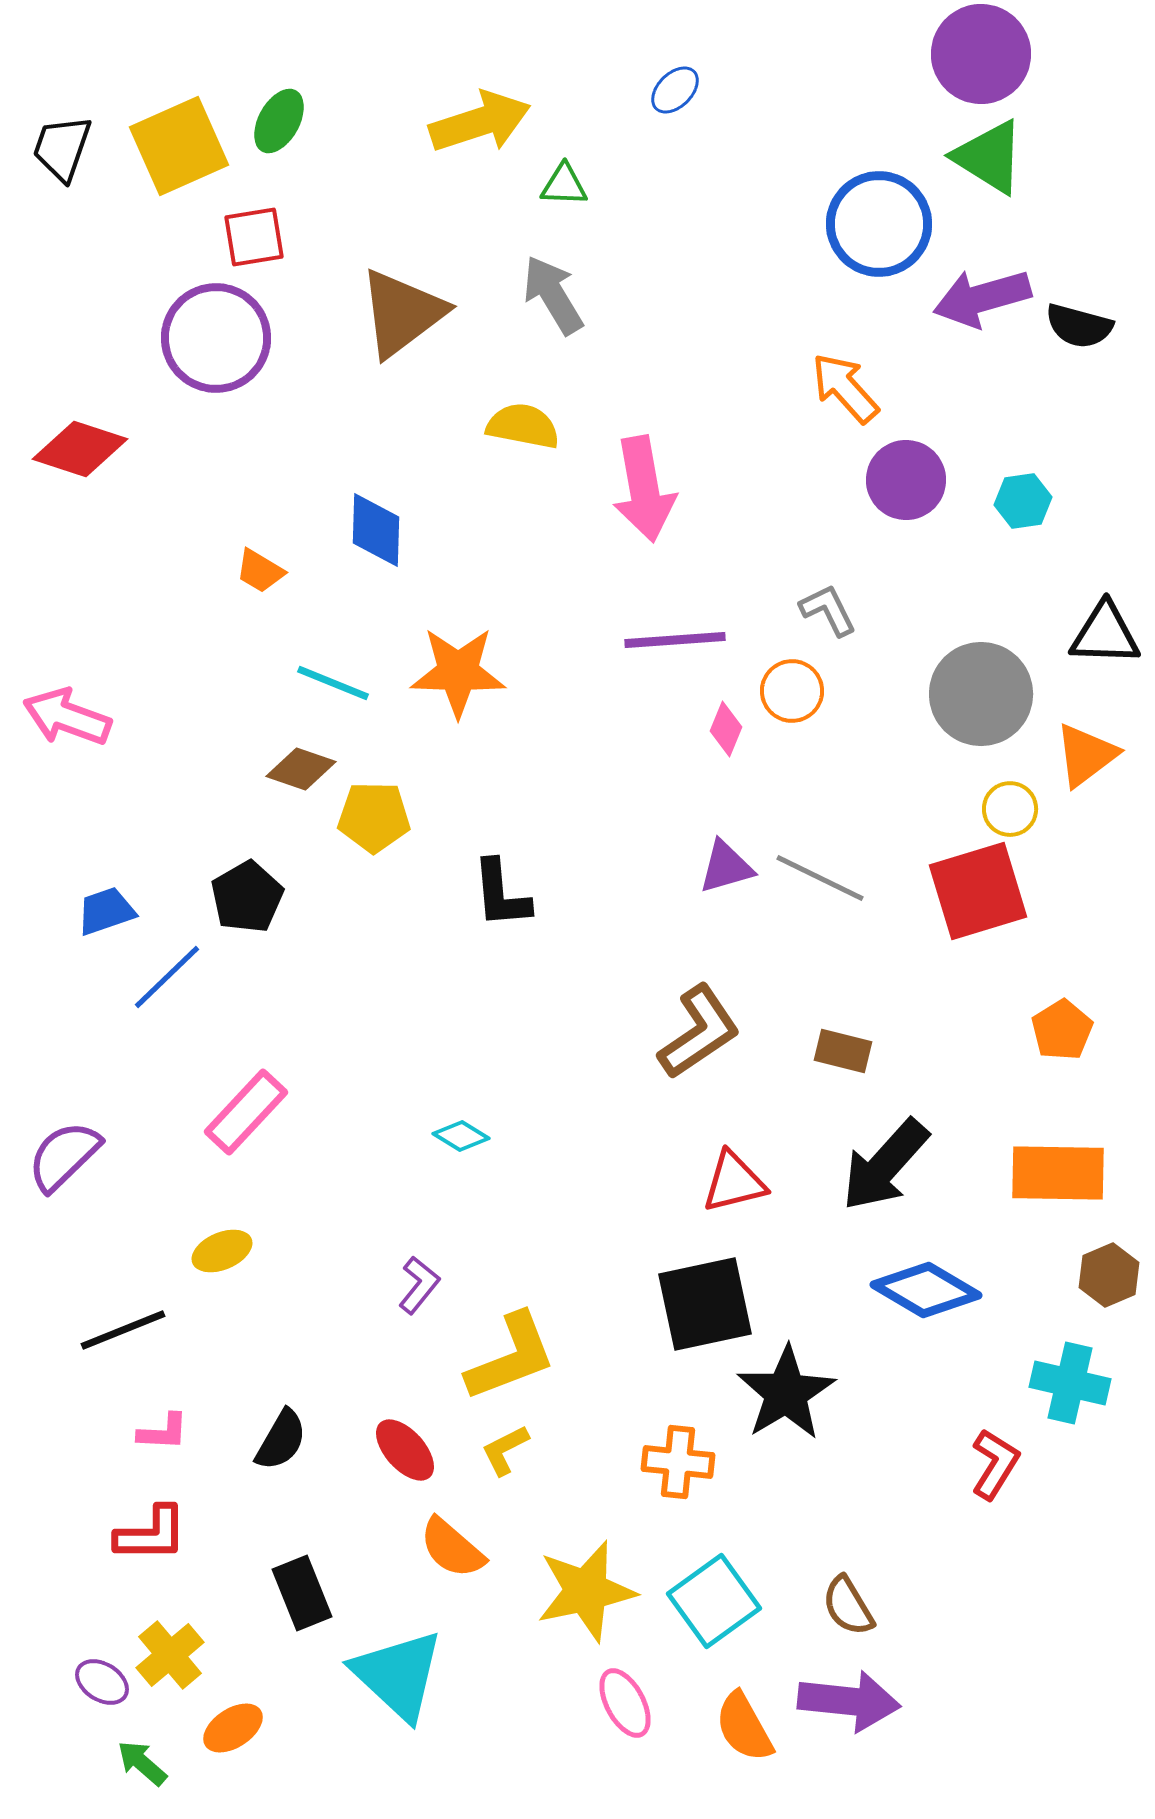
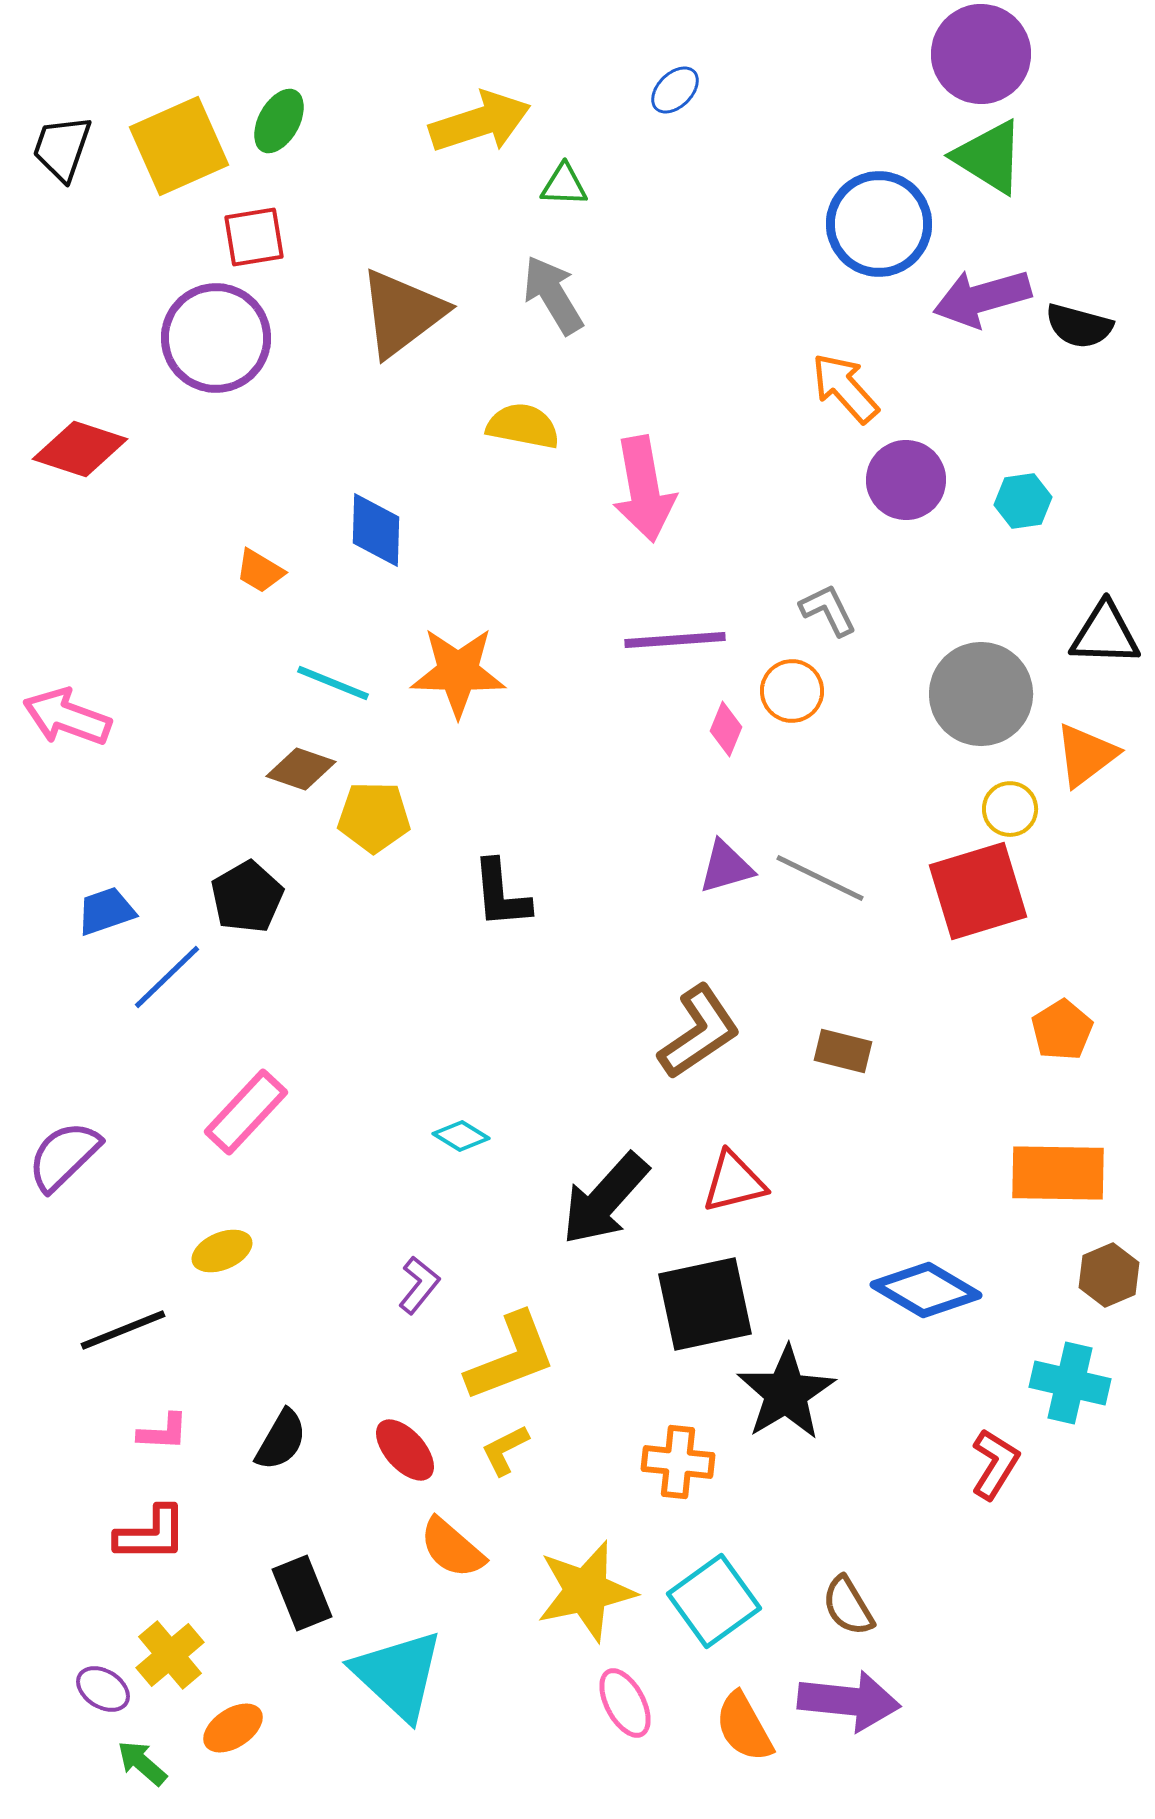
black arrow at (885, 1165): moved 280 px left, 34 px down
purple ellipse at (102, 1682): moved 1 px right, 7 px down
